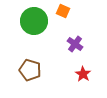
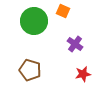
red star: rotated 28 degrees clockwise
